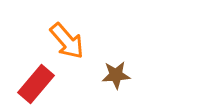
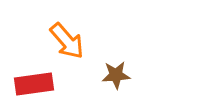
red rectangle: moved 2 px left; rotated 42 degrees clockwise
